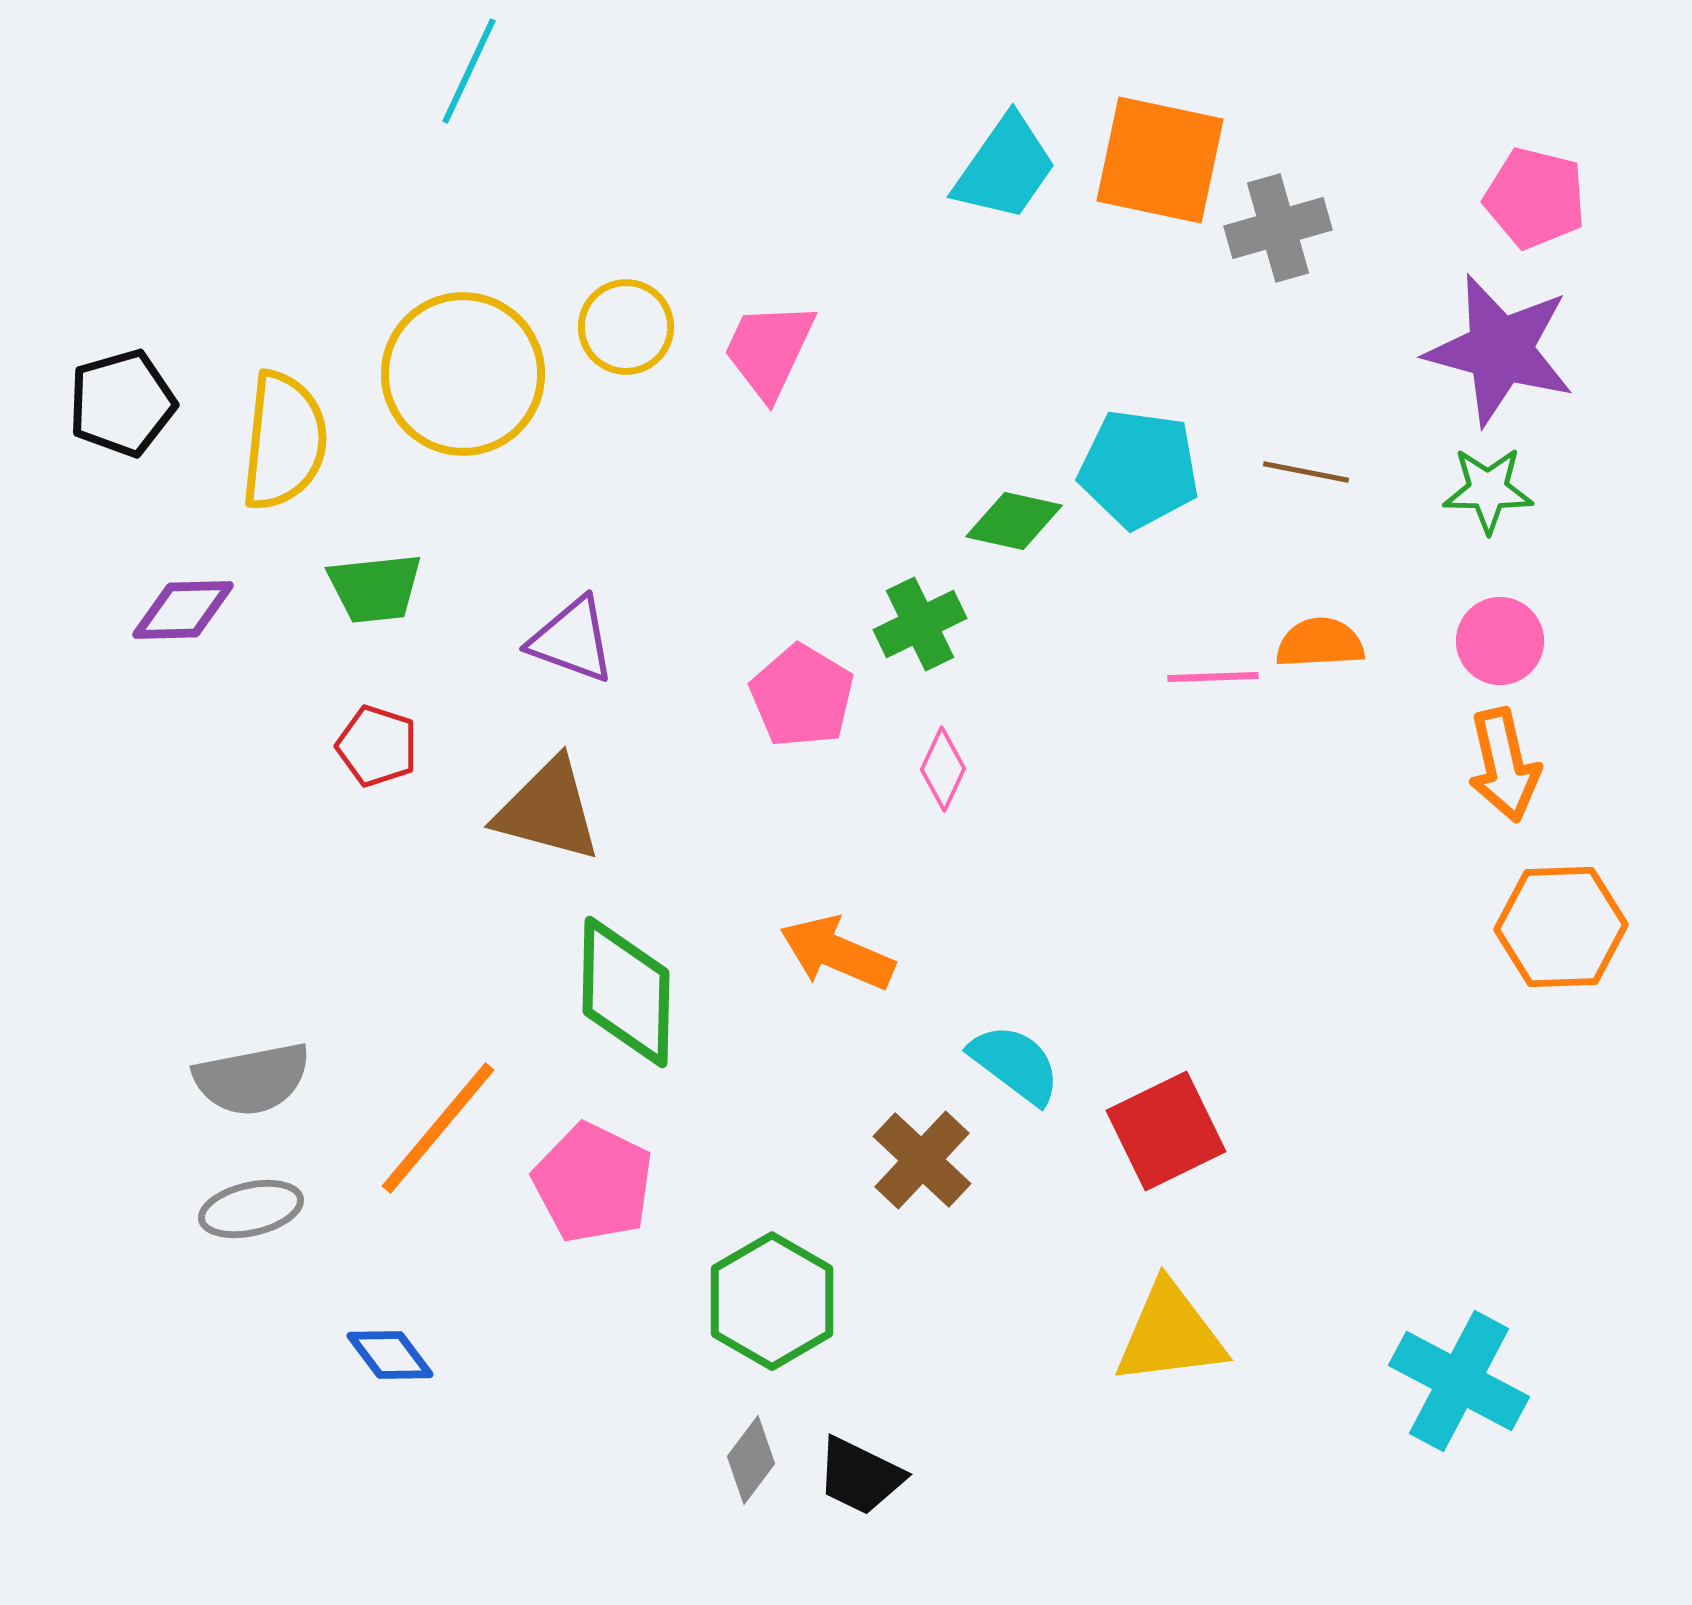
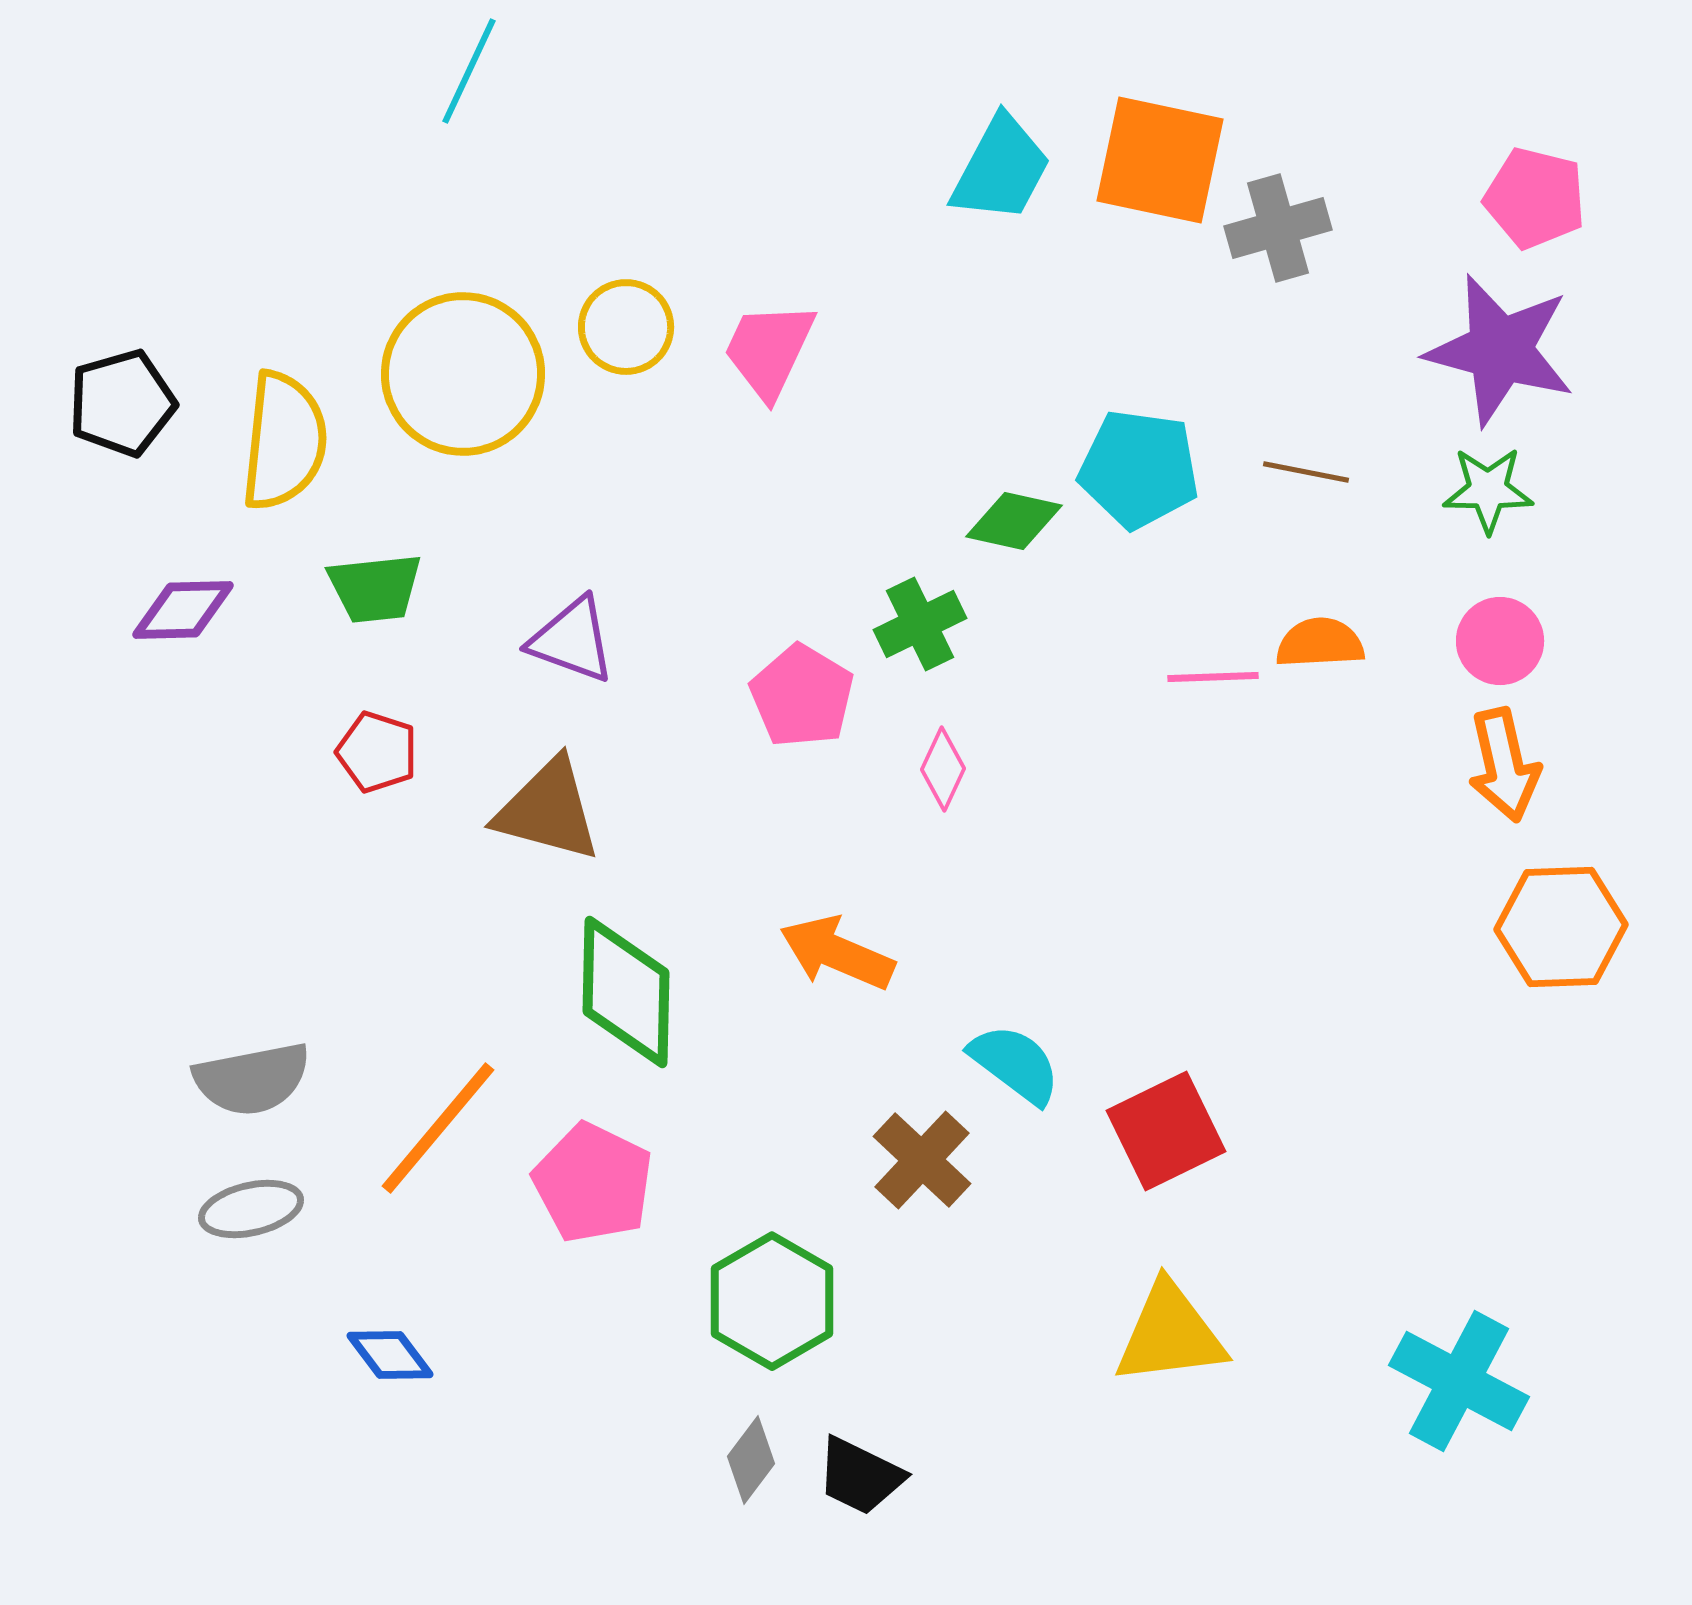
cyan trapezoid at (1005, 168): moved 4 px left, 1 px down; rotated 7 degrees counterclockwise
red pentagon at (377, 746): moved 6 px down
